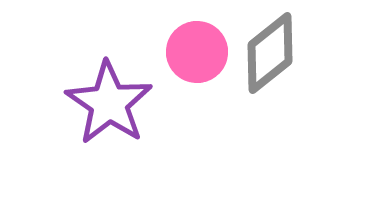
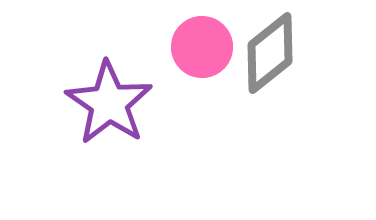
pink circle: moved 5 px right, 5 px up
